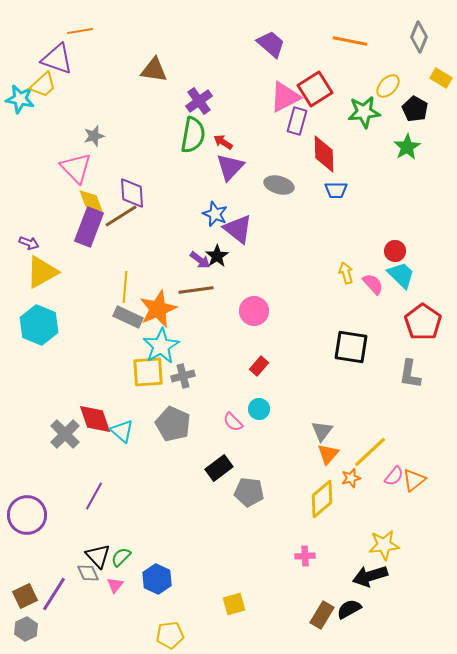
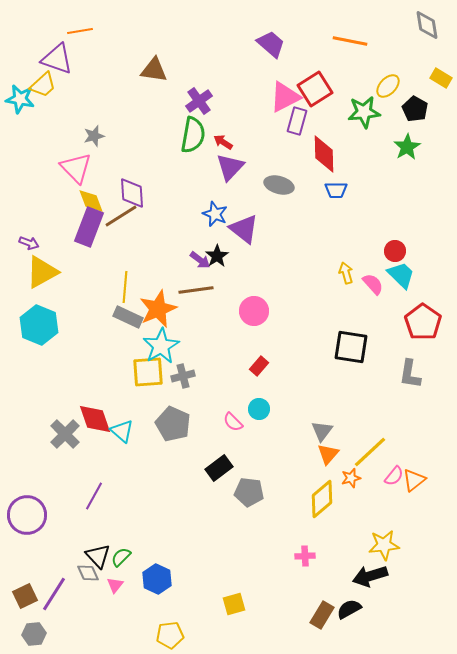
gray diamond at (419, 37): moved 8 px right, 12 px up; rotated 32 degrees counterclockwise
purple triangle at (238, 229): moved 6 px right
gray hexagon at (26, 629): moved 8 px right, 5 px down; rotated 20 degrees clockwise
